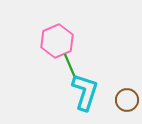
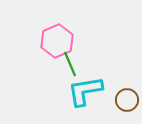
green line: moved 2 px up
cyan L-shape: moved 1 px up; rotated 117 degrees counterclockwise
